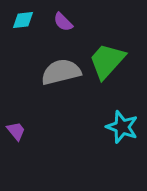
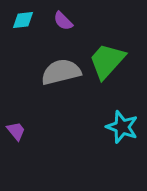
purple semicircle: moved 1 px up
